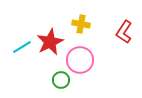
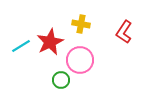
cyan line: moved 1 px left, 1 px up
